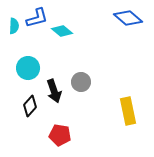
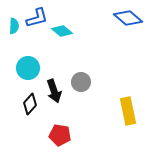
black diamond: moved 2 px up
